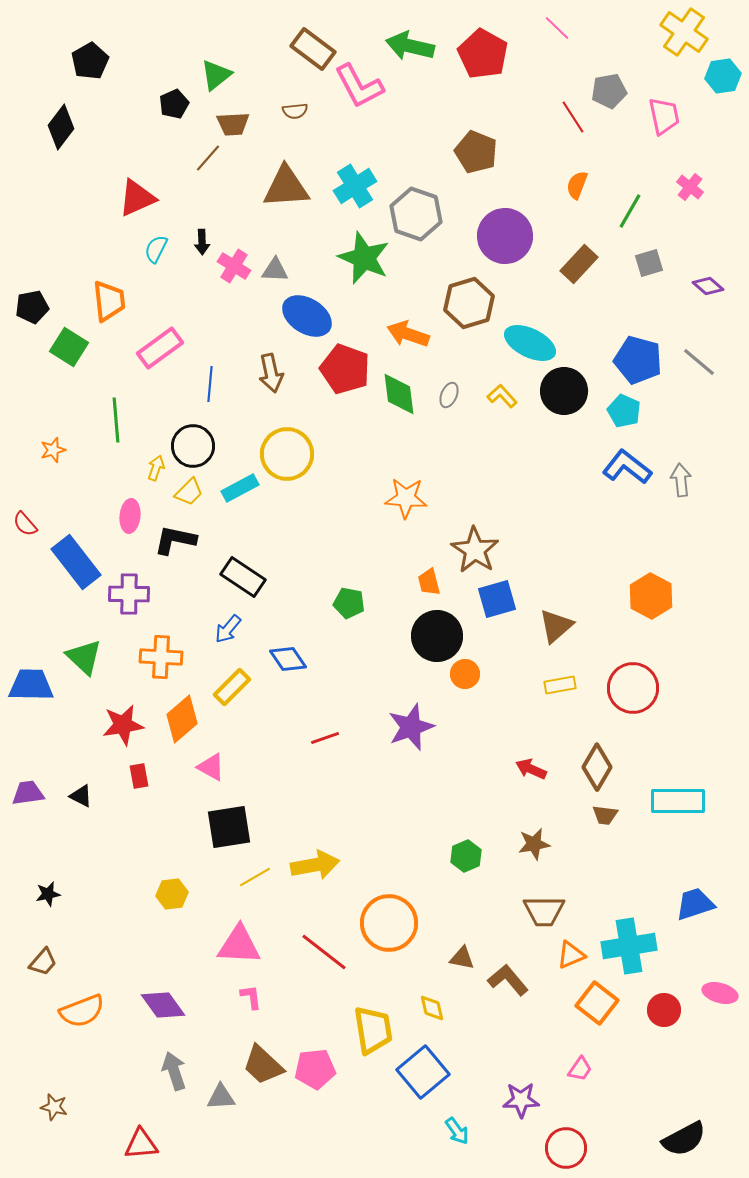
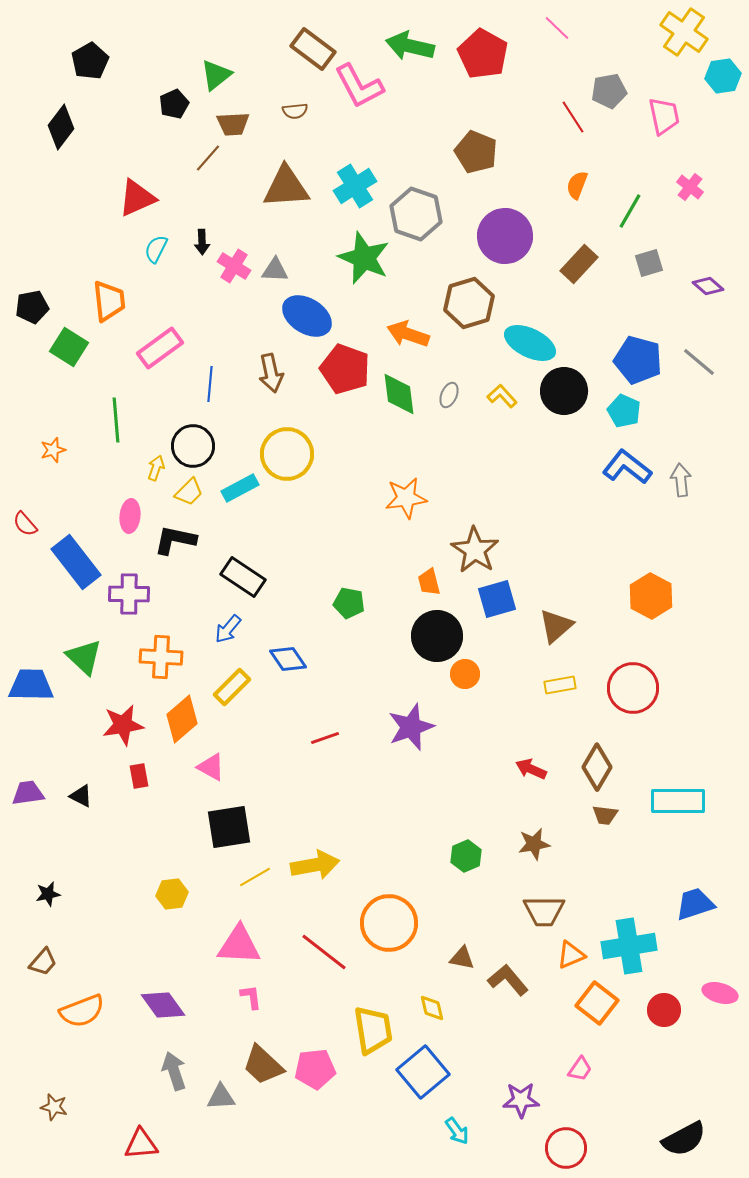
orange star at (406, 498): rotated 12 degrees counterclockwise
